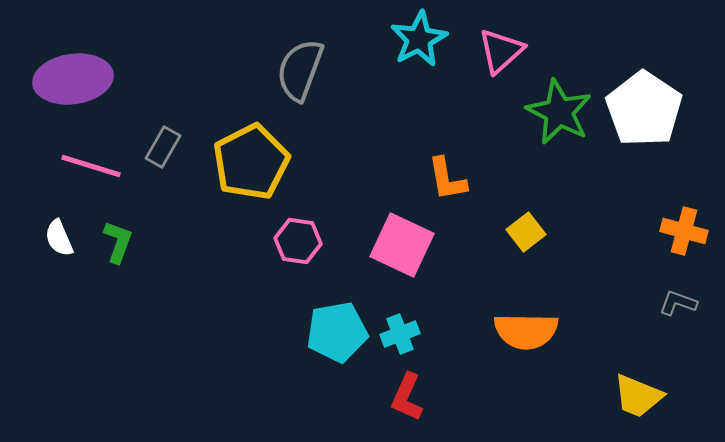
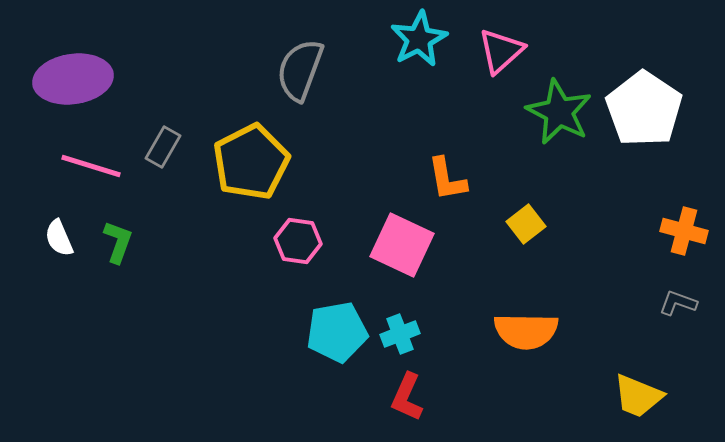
yellow square: moved 8 px up
